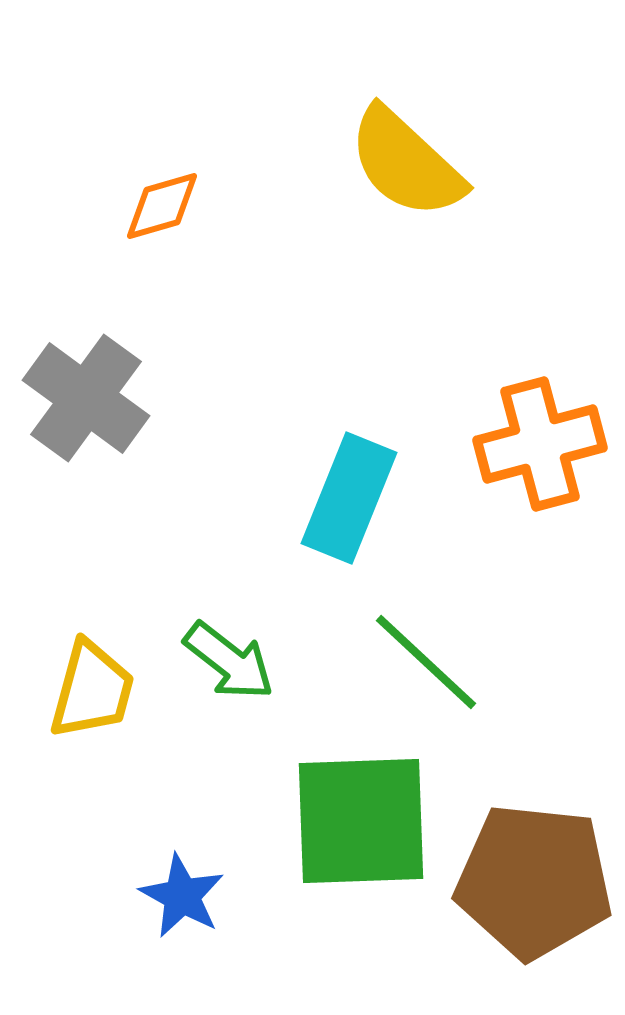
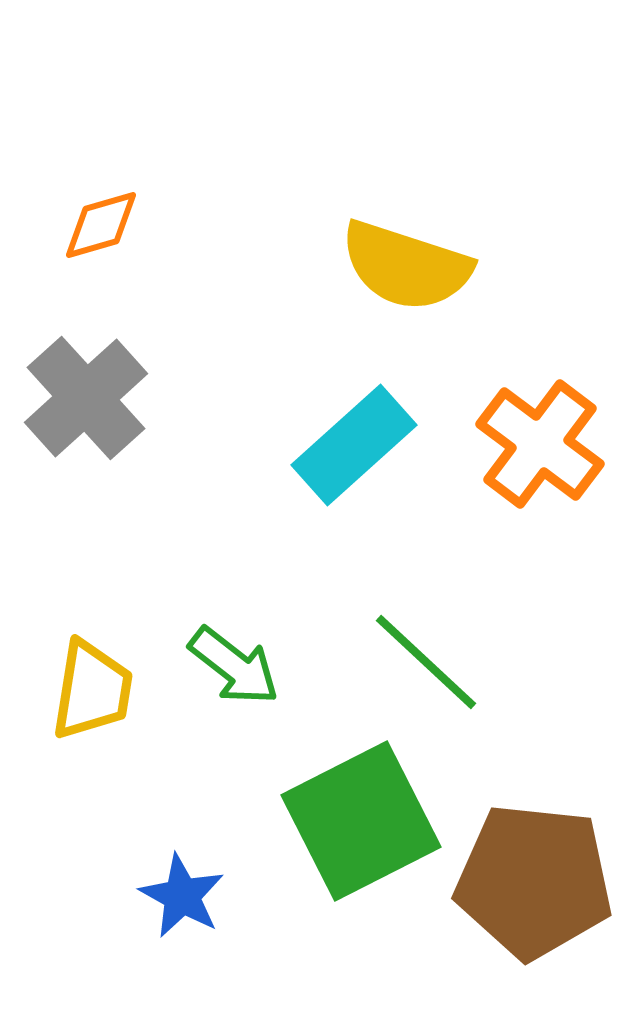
yellow semicircle: moved 103 px down; rotated 25 degrees counterclockwise
orange diamond: moved 61 px left, 19 px down
gray cross: rotated 12 degrees clockwise
orange cross: rotated 38 degrees counterclockwise
cyan rectangle: moved 5 px right, 53 px up; rotated 26 degrees clockwise
green arrow: moved 5 px right, 5 px down
yellow trapezoid: rotated 6 degrees counterclockwise
green square: rotated 25 degrees counterclockwise
